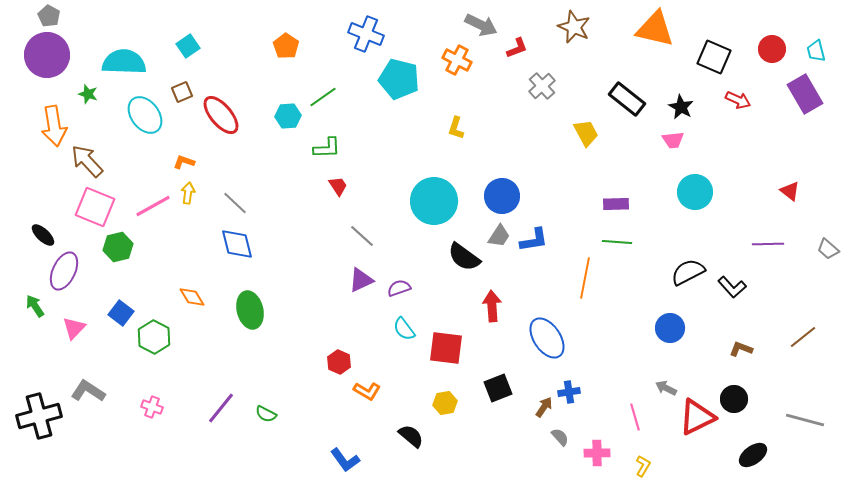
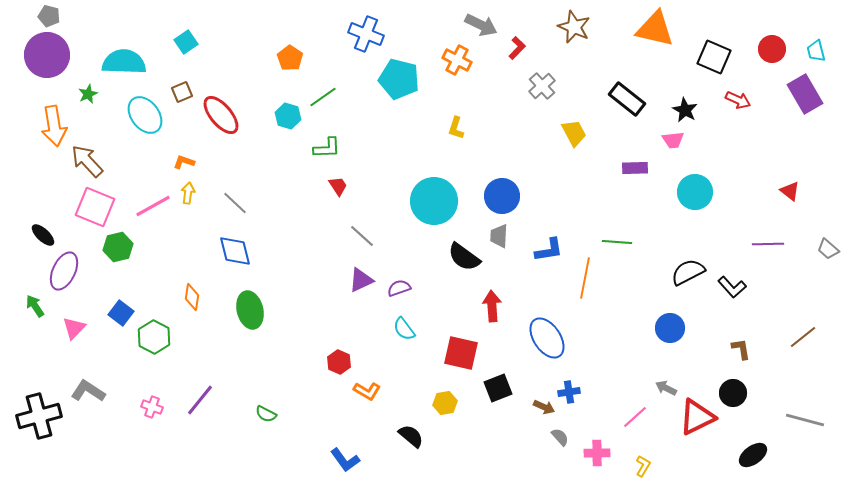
gray pentagon at (49, 16): rotated 15 degrees counterclockwise
cyan square at (188, 46): moved 2 px left, 4 px up
orange pentagon at (286, 46): moved 4 px right, 12 px down
red L-shape at (517, 48): rotated 25 degrees counterclockwise
green star at (88, 94): rotated 30 degrees clockwise
black star at (681, 107): moved 4 px right, 3 px down
cyan hexagon at (288, 116): rotated 20 degrees clockwise
yellow trapezoid at (586, 133): moved 12 px left
purple rectangle at (616, 204): moved 19 px right, 36 px up
gray trapezoid at (499, 236): rotated 150 degrees clockwise
blue L-shape at (534, 240): moved 15 px right, 10 px down
blue diamond at (237, 244): moved 2 px left, 7 px down
orange diamond at (192, 297): rotated 40 degrees clockwise
red square at (446, 348): moved 15 px right, 5 px down; rotated 6 degrees clockwise
brown L-shape at (741, 349): rotated 60 degrees clockwise
black circle at (734, 399): moved 1 px left, 6 px up
brown arrow at (544, 407): rotated 80 degrees clockwise
purple line at (221, 408): moved 21 px left, 8 px up
pink line at (635, 417): rotated 64 degrees clockwise
